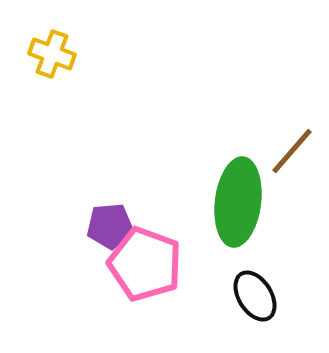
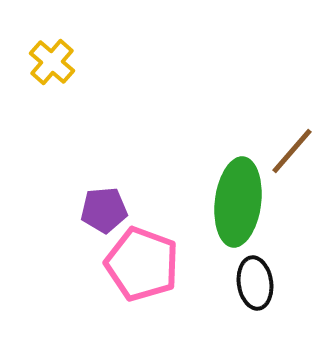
yellow cross: moved 8 px down; rotated 21 degrees clockwise
purple pentagon: moved 6 px left, 16 px up
pink pentagon: moved 3 px left
black ellipse: moved 13 px up; rotated 24 degrees clockwise
